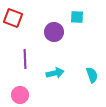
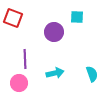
cyan semicircle: moved 1 px up
pink circle: moved 1 px left, 12 px up
